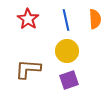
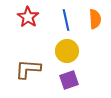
red star: moved 2 px up
